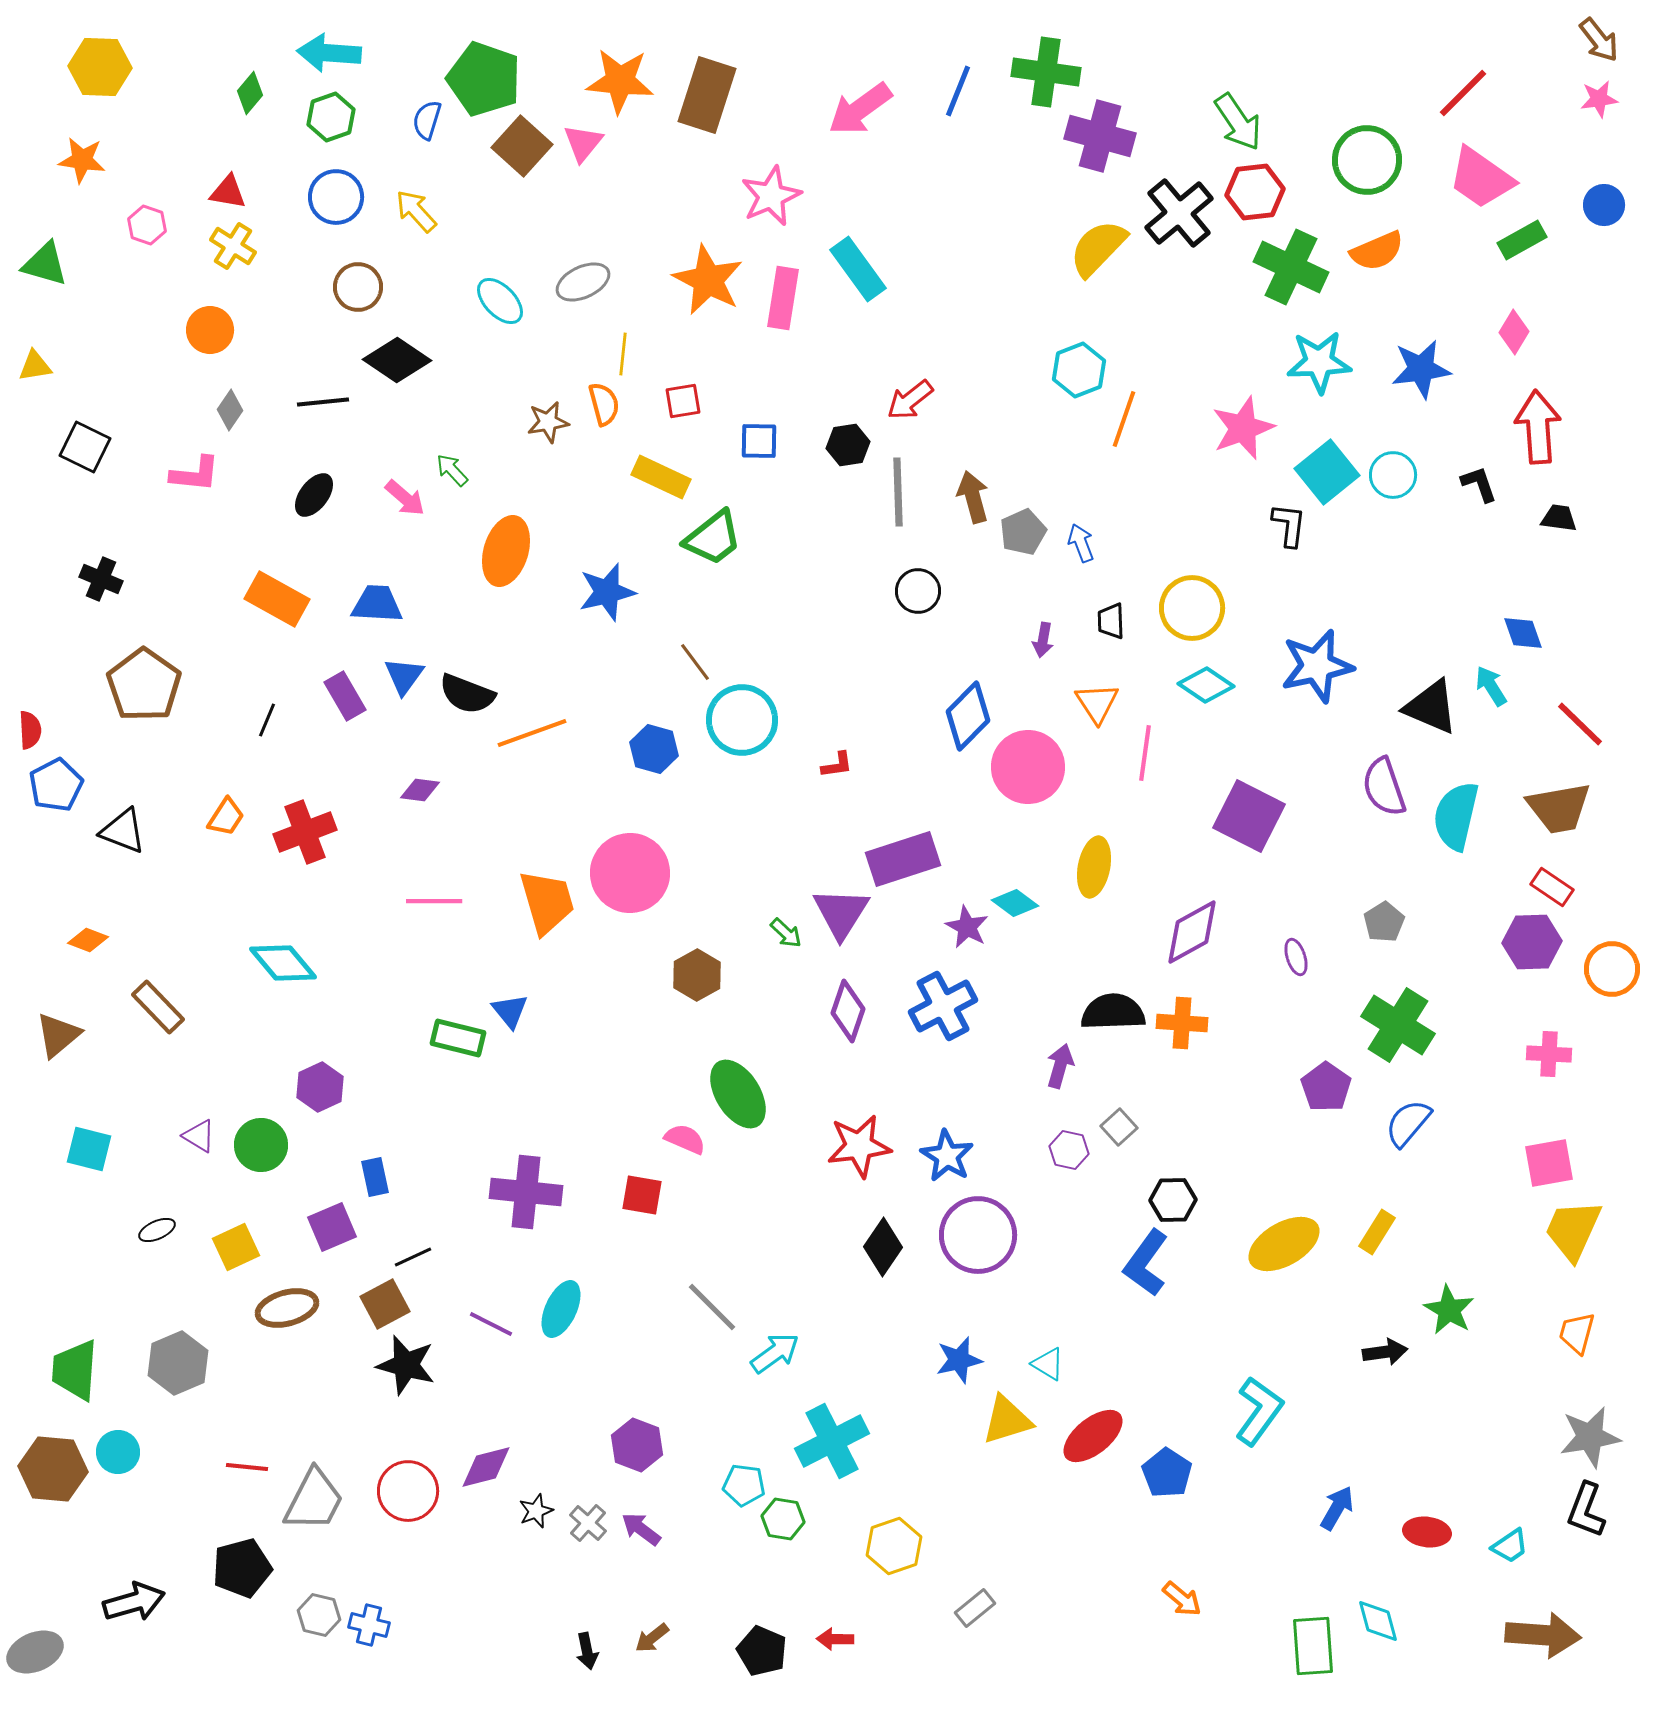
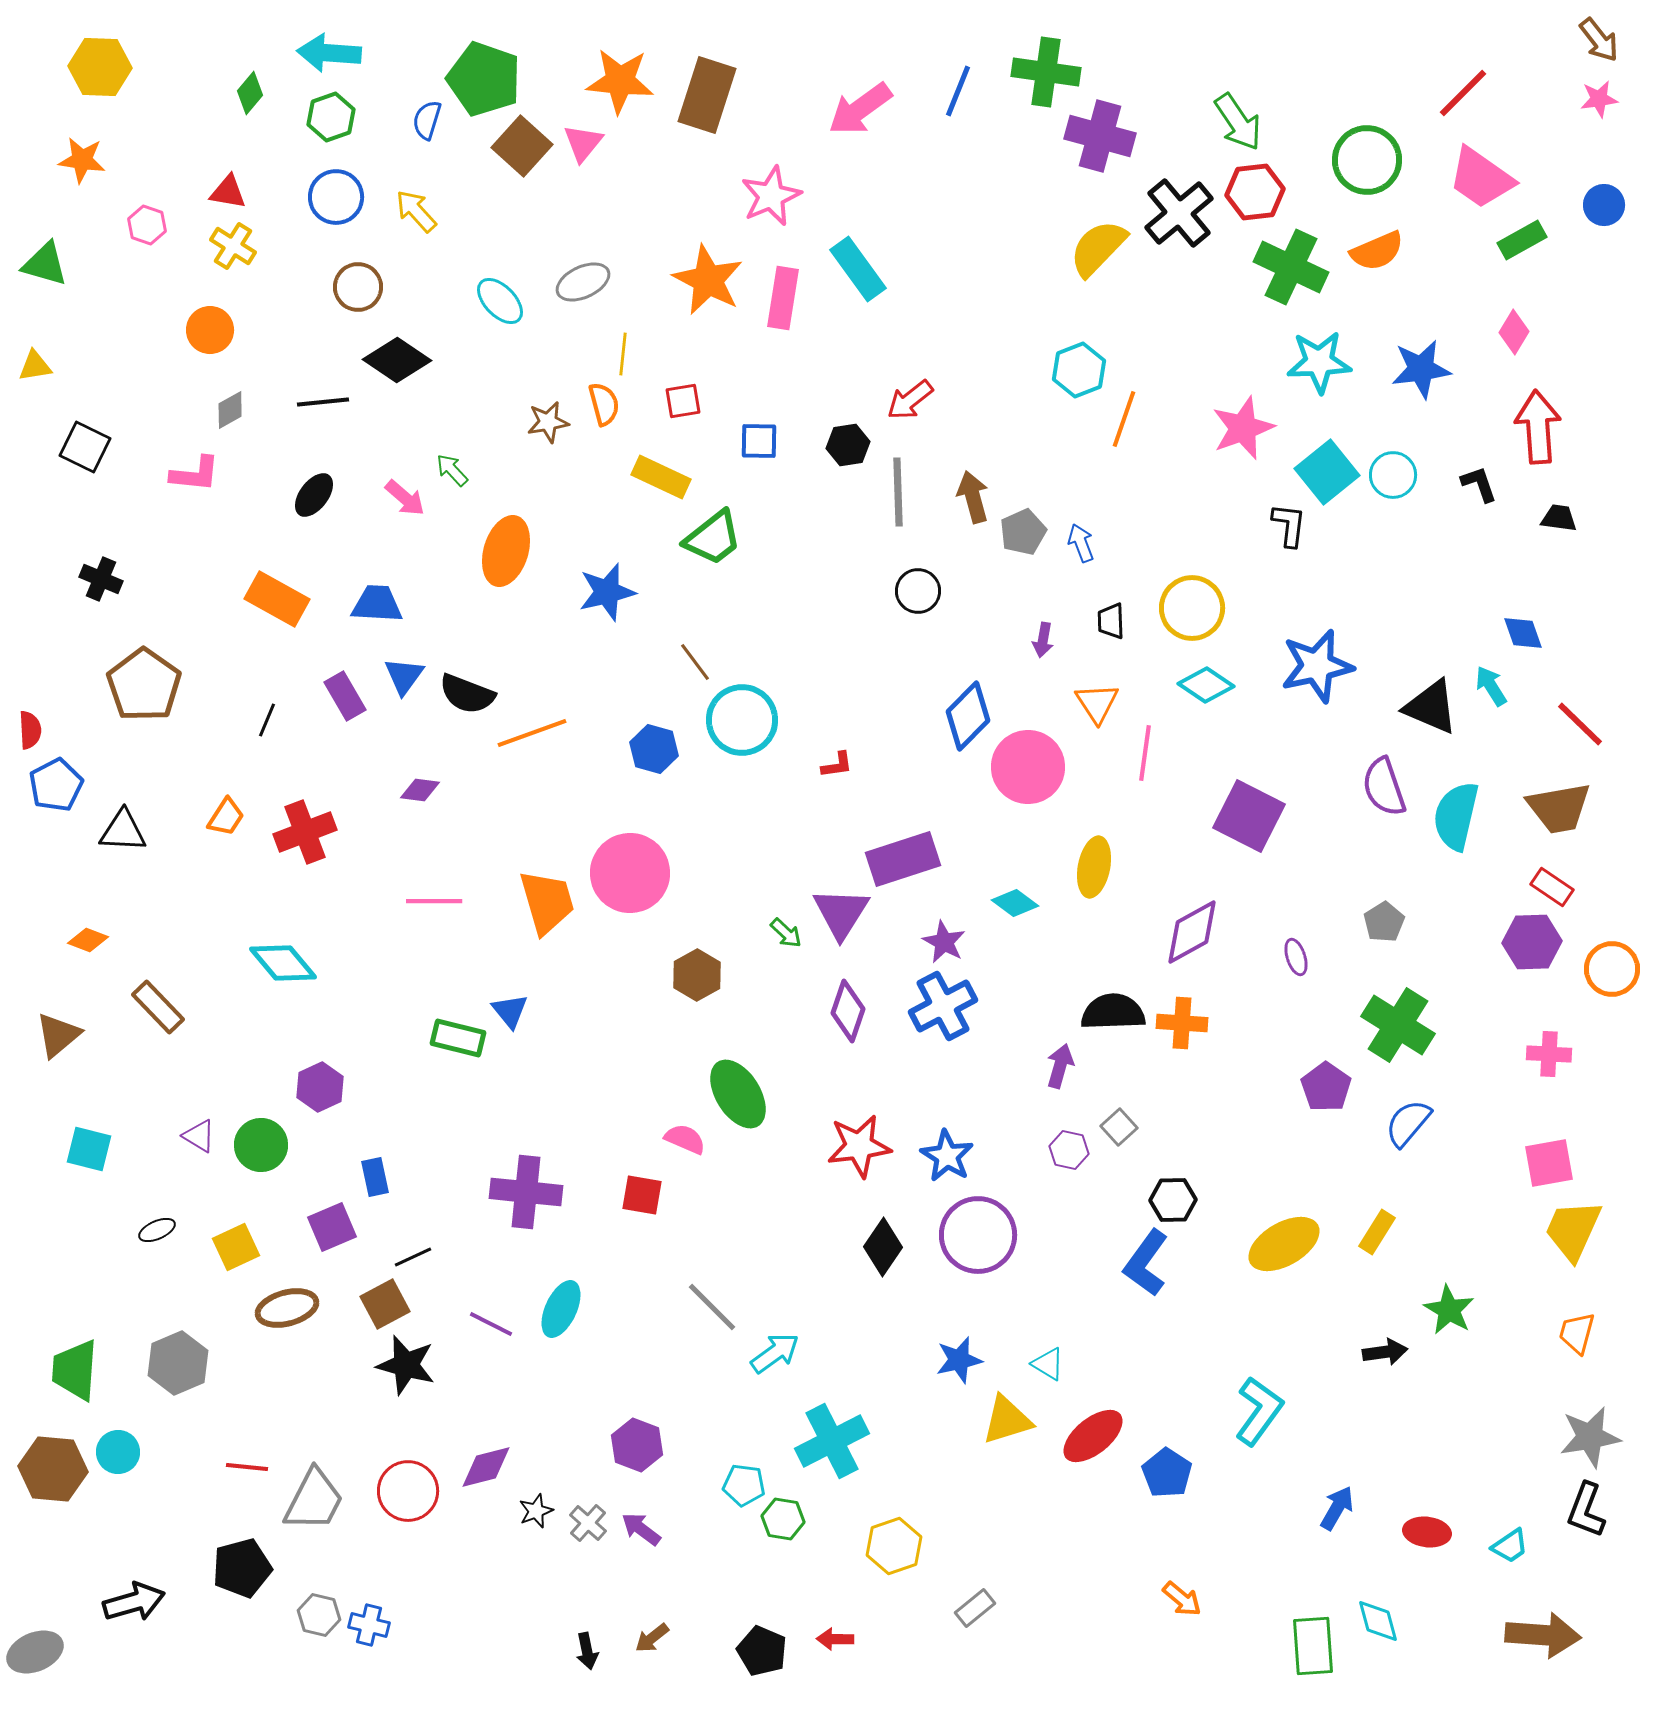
gray diamond at (230, 410): rotated 27 degrees clockwise
black triangle at (123, 831): rotated 18 degrees counterclockwise
purple star at (967, 927): moved 23 px left, 15 px down
